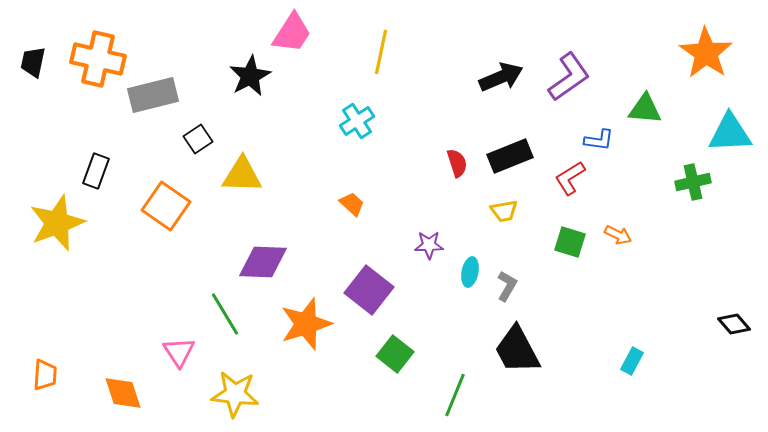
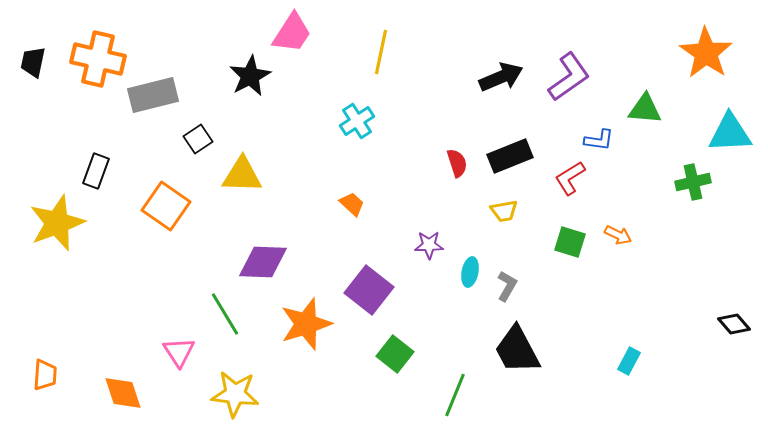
cyan rectangle at (632, 361): moved 3 px left
